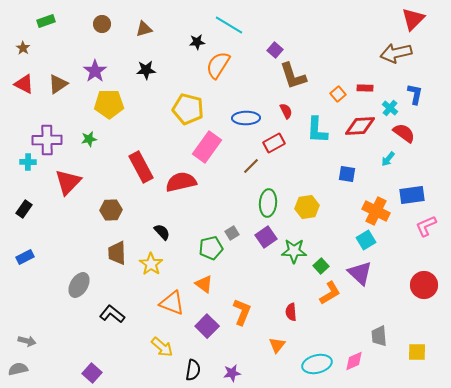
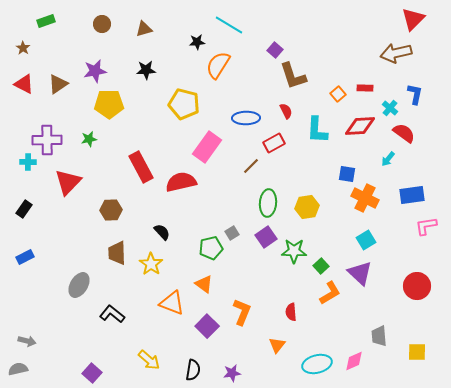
purple star at (95, 71): rotated 25 degrees clockwise
yellow pentagon at (188, 109): moved 4 px left, 5 px up
orange cross at (376, 211): moved 11 px left, 13 px up
pink L-shape at (426, 226): rotated 15 degrees clockwise
red circle at (424, 285): moved 7 px left, 1 px down
yellow arrow at (162, 347): moved 13 px left, 13 px down
